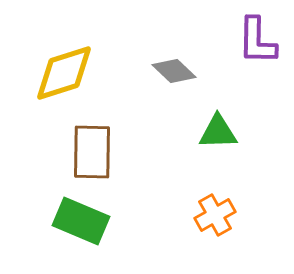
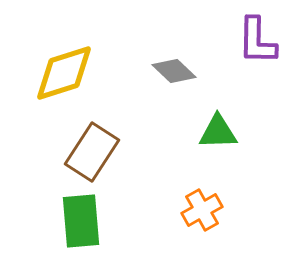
brown rectangle: rotated 32 degrees clockwise
orange cross: moved 13 px left, 5 px up
green rectangle: rotated 62 degrees clockwise
